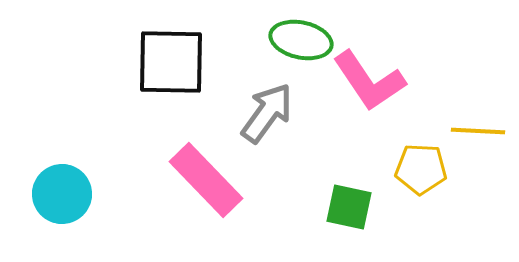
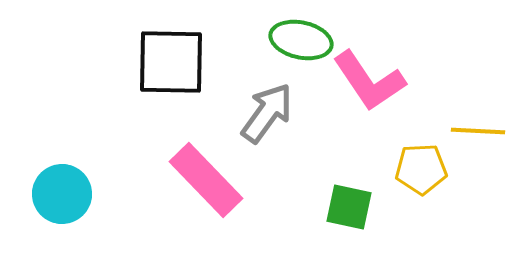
yellow pentagon: rotated 6 degrees counterclockwise
